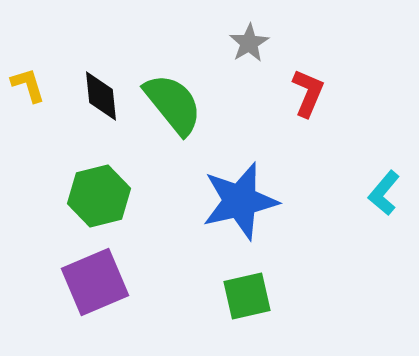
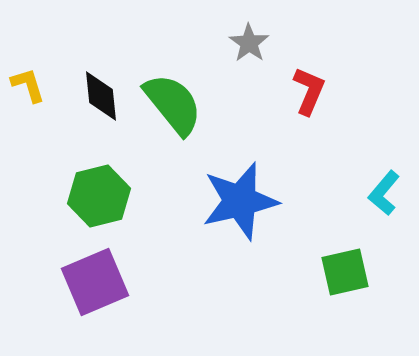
gray star: rotated 6 degrees counterclockwise
red L-shape: moved 1 px right, 2 px up
green square: moved 98 px right, 24 px up
